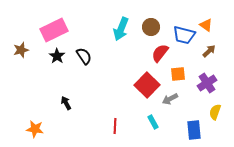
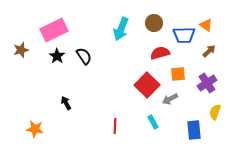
brown circle: moved 3 px right, 4 px up
blue trapezoid: rotated 15 degrees counterclockwise
red semicircle: rotated 36 degrees clockwise
